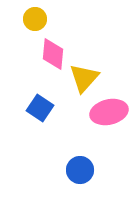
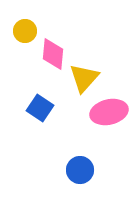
yellow circle: moved 10 px left, 12 px down
